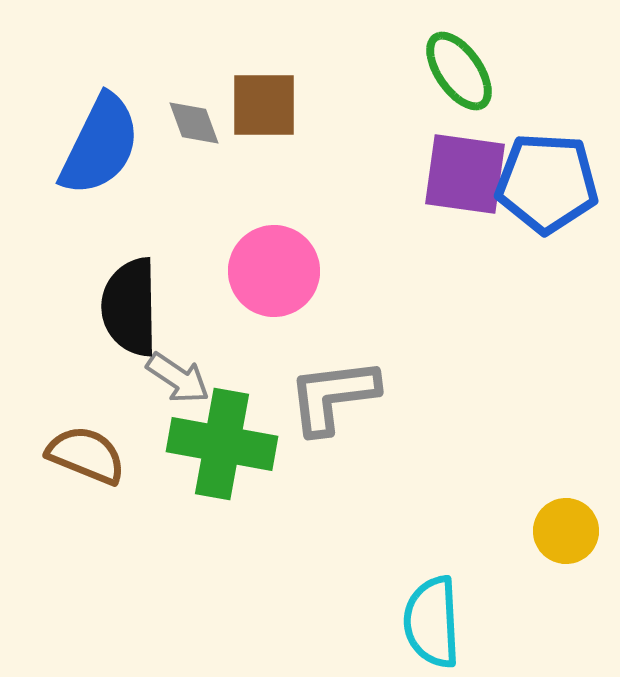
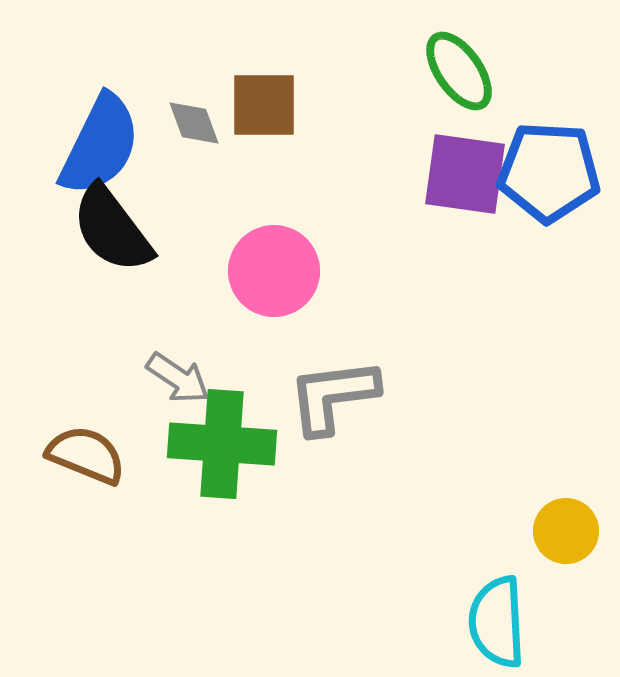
blue pentagon: moved 2 px right, 11 px up
black semicircle: moved 18 px left, 78 px up; rotated 36 degrees counterclockwise
green cross: rotated 6 degrees counterclockwise
cyan semicircle: moved 65 px right
